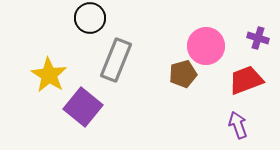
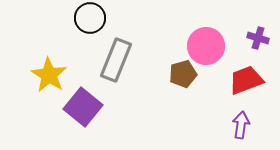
purple arrow: moved 3 px right; rotated 28 degrees clockwise
